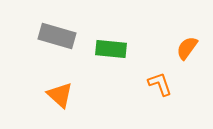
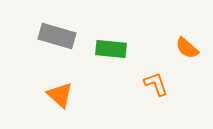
orange semicircle: rotated 85 degrees counterclockwise
orange L-shape: moved 4 px left
